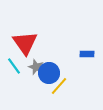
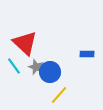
red triangle: rotated 12 degrees counterclockwise
blue circle: moved 1 px right, 1 px up
yellow line: moved 9 px down
